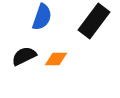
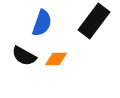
blue semicircle: moved 6 px down
black semicircle: rotated 125 degrees counterclockwise
